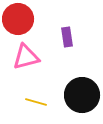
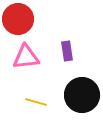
purple rectangle: moved 14 px down
pink triangle: rotated 8 degrees clockwise
